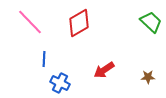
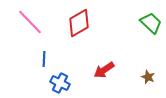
green trapezoid: moved 1 px down
brown star: rotated 24 degrees clockwise
